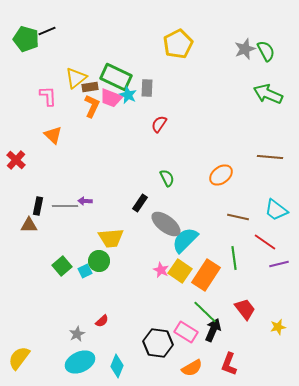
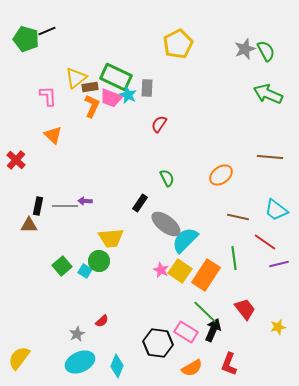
cyan square at (85, 271): rotated 32 degrees counterclockwise
